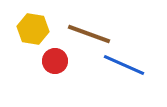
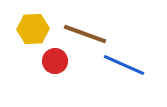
yellow hexagon: rotated 12 degrees counterclockwise
brown line: moved 4 px left
